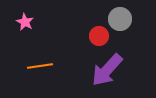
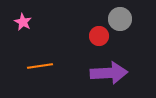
pink star: moved 2 px left
purple arrow: moved 2 px right, 3 px down; rotated 135 degrees counterclockwise
